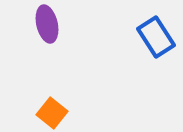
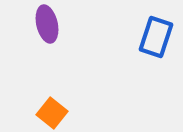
blue rectangle: rotated 51 degrees clockwise
